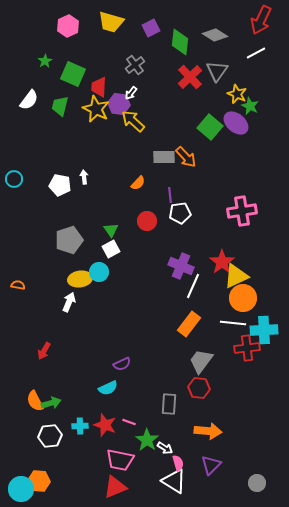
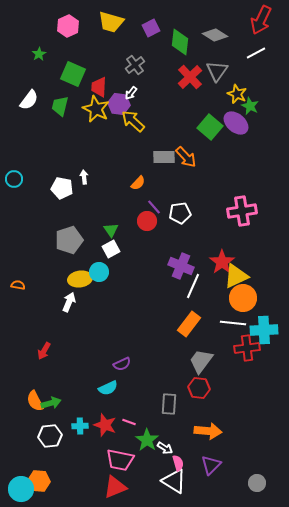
green star at (45, 61): moved 6 px left, 7 px up
white pentagon at (60, 185): moved 2 px right, 3 px down
purple line at (170, 195): moved 16 px left, 12 px down; rotated 35 degrees counterclockwise
